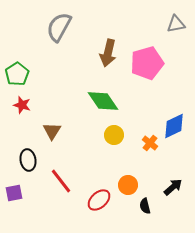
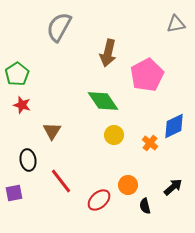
pink pentagon: moved 12 px down; rotated 12 degrees counterclockwise
